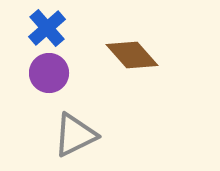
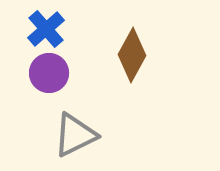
blue cross: moved 1 px left, 1 px down
brown diamond: rotated 70 degrees clockwise
